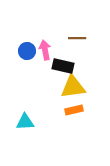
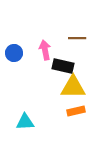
blue circle: moved 13 px left, 2 px down
yellow triangle: rotated 8 degrees clockwise
orange rectangle: moved 2 px right, 1 px down
